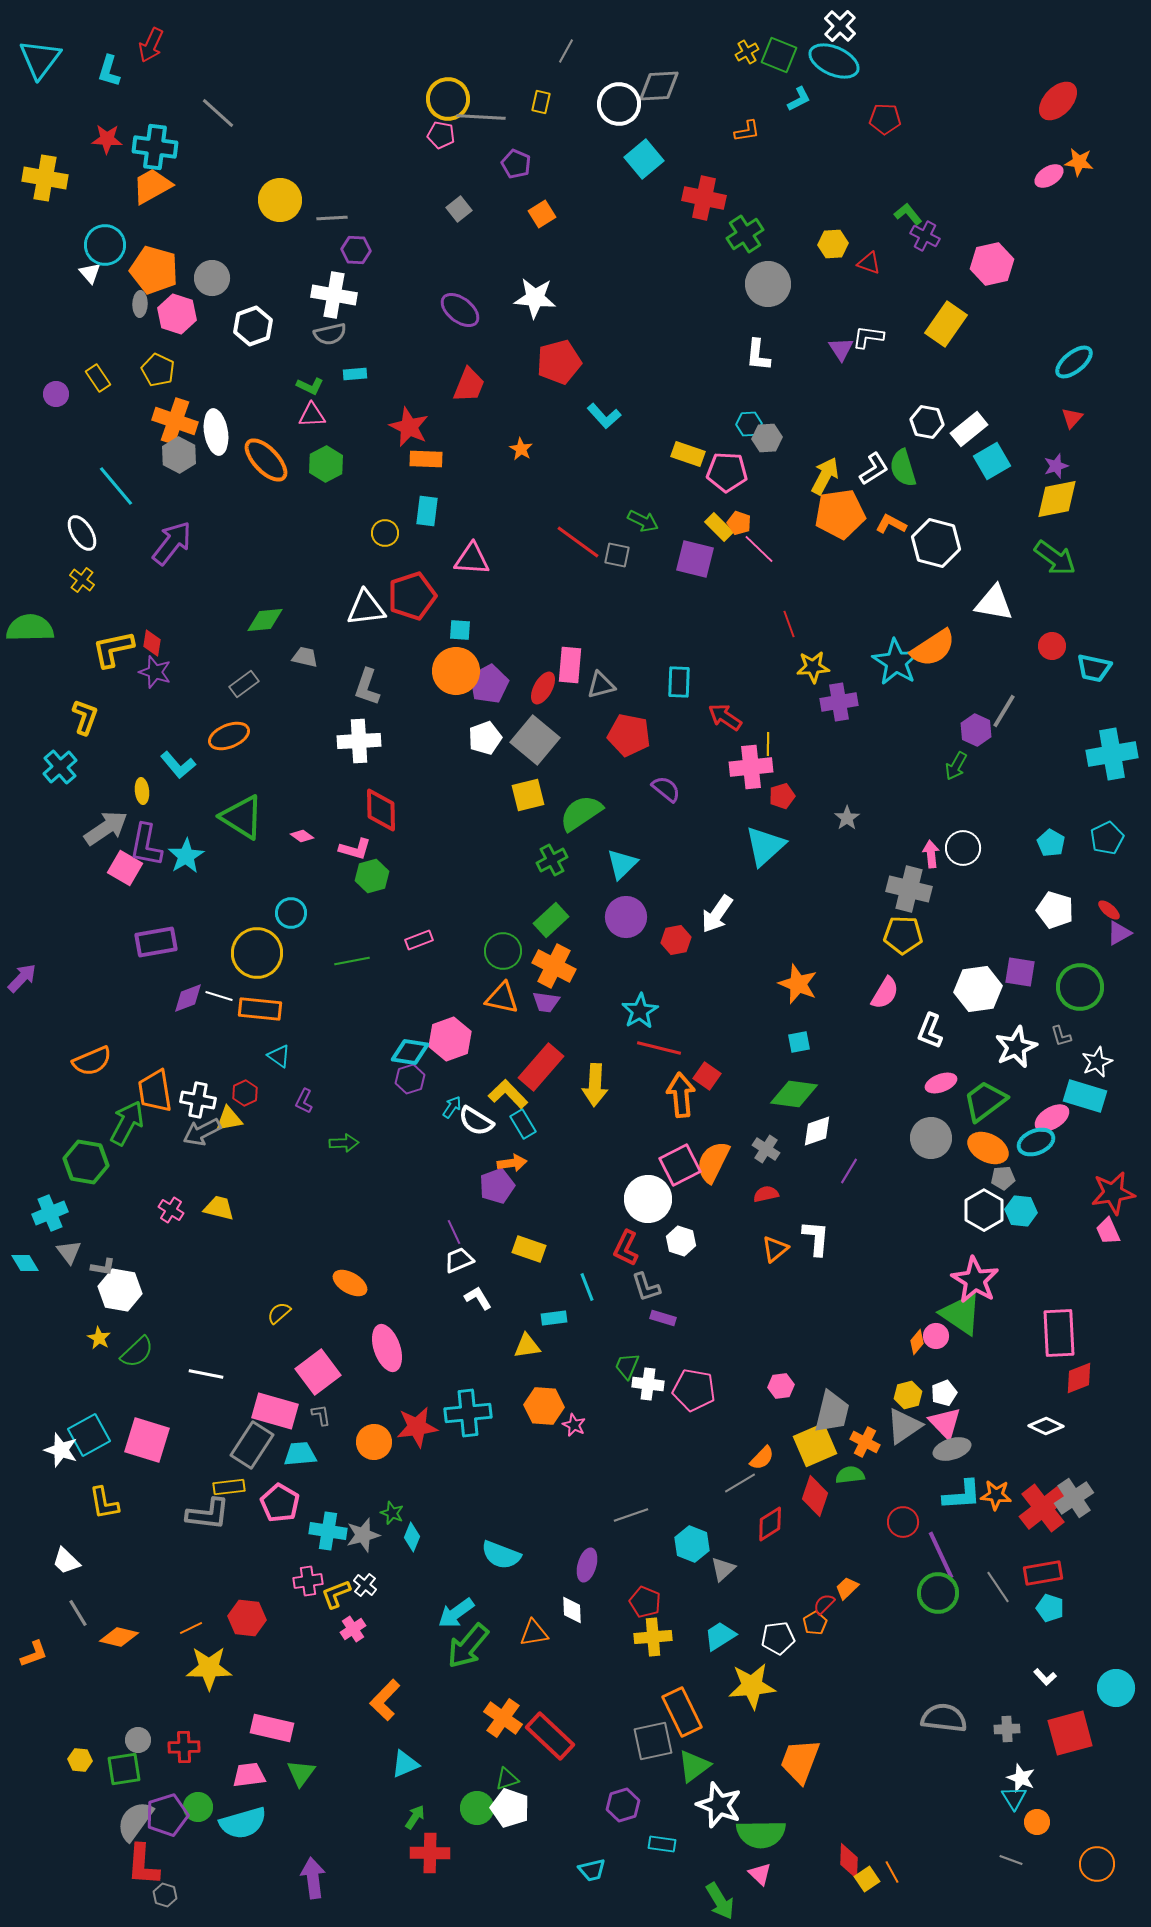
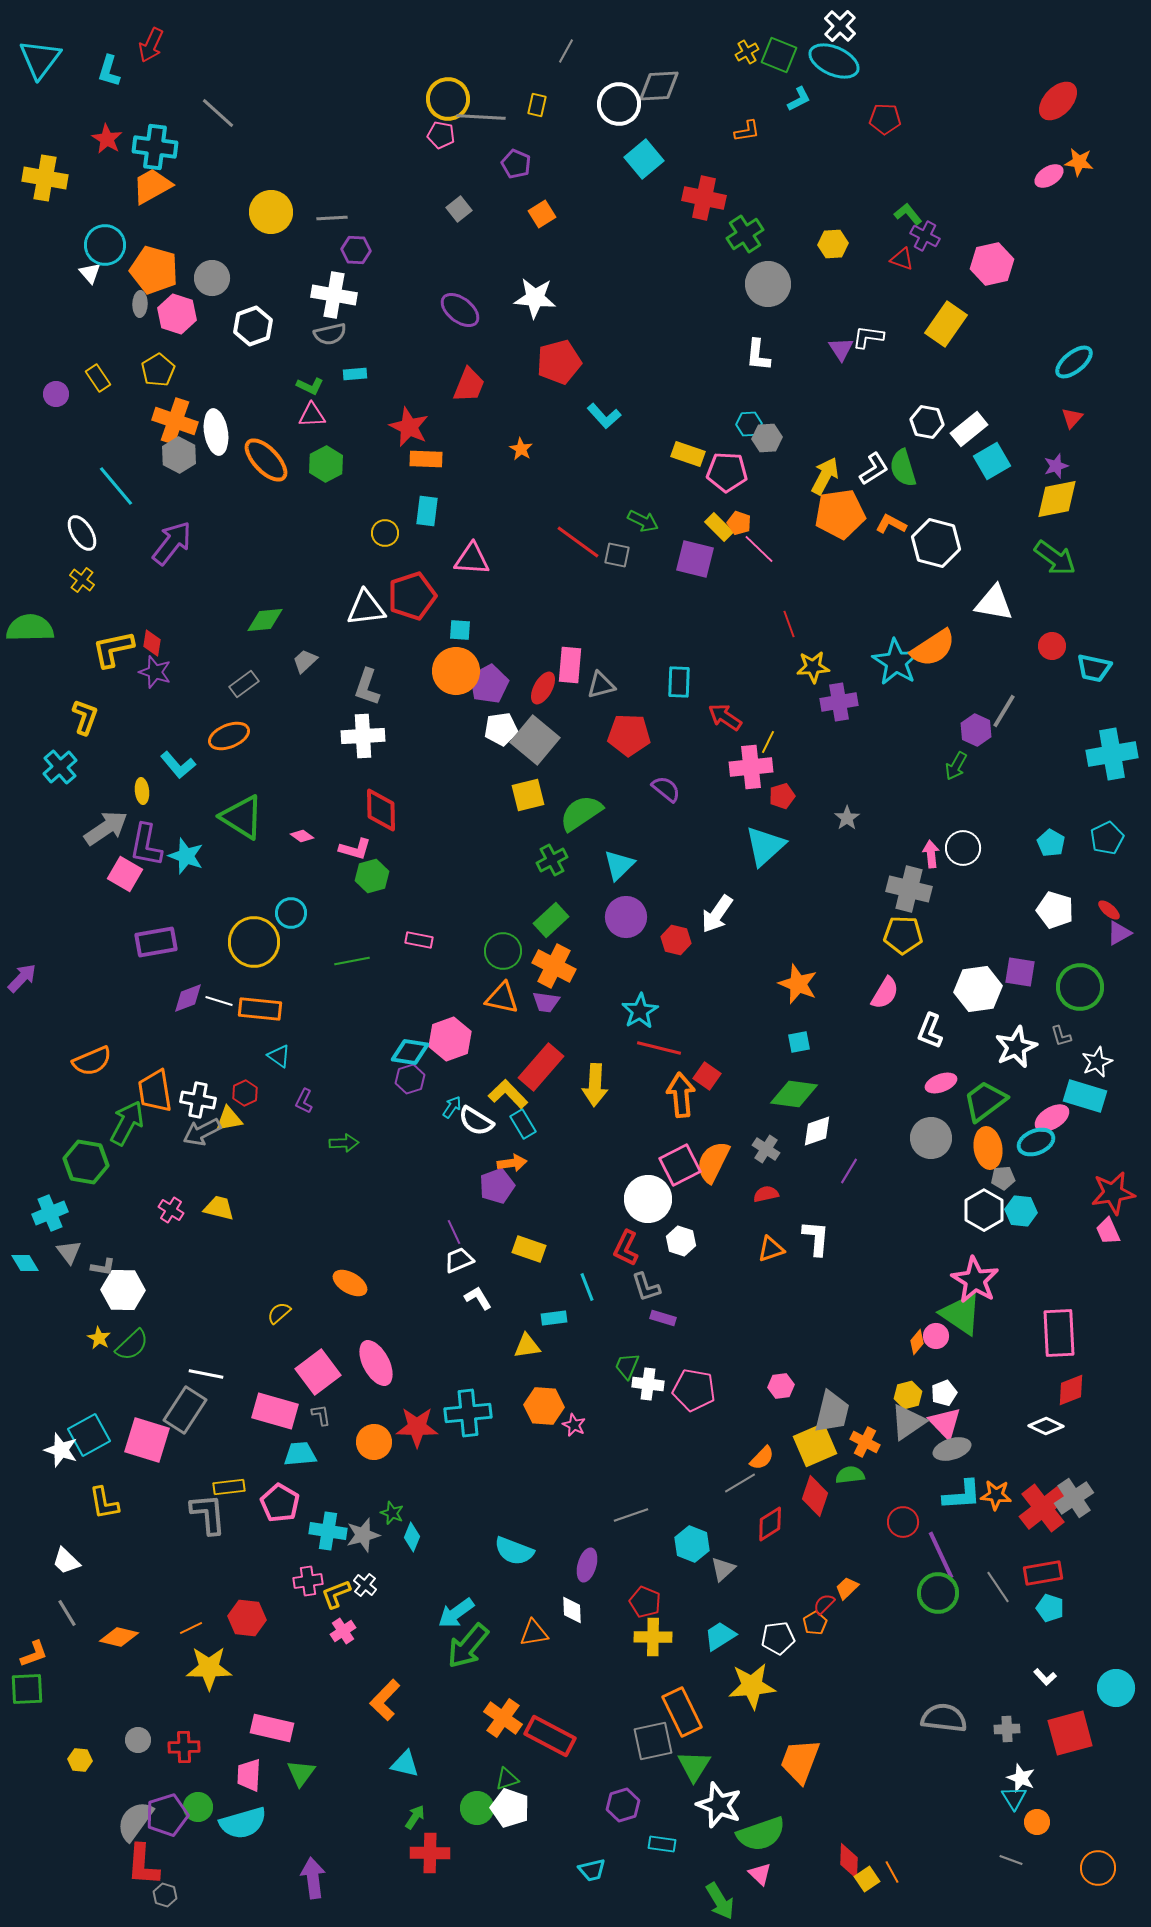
yellow rectangle at (541, 102): moved 4 px left, 3 px down
red star at (107, 139): rotated 28 degrees clockwise
yellow circle at (280, 200): moved 9 px left, 12 px down
red triangle at (869, 263): moved 33 px right, 4 px up
yellow pentagon at (158, 370): rotated 16 degrees clockwise
gray trapezoid at (305, 657): moved 4 px down; rotated 56 degrees counterclockwise
red pentagon at (629, 735): rotated 9 degrees counterclockwise
white pentagon at (485, 738): moved 16 px right, 9 px up; rotated 12 degrees clockwise
white cross at (359, 741): moved 4 px right, 5 px up
yellow line at (768, 744): moved 2 px up; rotated 25 degrees clockwise
cyan star at (186, 856): rotated 21 degrees counterclockwise
cyan triangle at (622, 864): moved 3 px left, 1 px down
pink square at (125, 868): moved 6 px down
pink rectangle at (419, 940): rotated 32 degrees clockwise
red hexagon at (676, 940): rotated 24 degrees clockwise
yellow circle at (257, 953): moved 3 px left, 11 px up
white line at (219, 996): moved 5 px down
orange ellipse at (988, 1148): rotated 54 degrees clockwise
orange triangle at (775, 1249): moved 4 px left; rotated 20 degrees clockwise
white hexagon at (120, 1290): moved 3 px right; rotated 9 degrees counterclockwise
pink ellipse at (387, 1348): moved 11 px left, 15 px down; rotated 9 degrees counterclockwise
green semicircle at (137, 1352): moved 5 px left, 7 px up
red diamond at (1079, 1378): moved 8 px left, 12 px down
gray triangle at (904, 1426): moved 4 px right, 4 px up
red star at (417, 1427): rotated 9 degrees clockwise
gray rectangle at (252, 1445): moved 67 px left, 35 px up
gray L-shape at (208, 1514): rotated 102 degrees counterclockwise
cyan semicircle at (501, 1555): moved 13 px right, 4 px up
gray line at (78, 1613): moved 11 px left
pink cross at (353, 1629): moved 10 px left, 2 px down
yellow cross at (653, 1637): rotated 6 degrees clockwise
red rectangle at (550, 1736): rotated 15 degrees counterclockwise
cyan triangle at (405, 1764): rotated 36 degrees clockwise
green triangle at (694, 1766): rotated 21 degrees counterclockwise
green square at (124, 1769): moved 97 px left, 80 px up; rotated 6 degrees clockwise
pink trapezoid at (249, 1775): rotated 80 degrees counterclockwise
green semicircle at (761, 1834): rotated 18 degrees counterclockwise
orange circle at (1097, 1864): moved 1 px right, 4 px down
